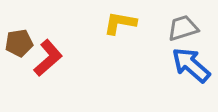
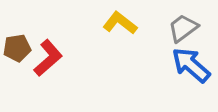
yellow L-shape: rotated 28 degrees clockwise
gray trapezoid: rotated 20 degrees counterclockwise
brown pentagon: moved 2 px left, 5 px down
